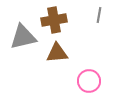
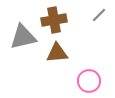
gray line: rotated 35 degrees clockwise
